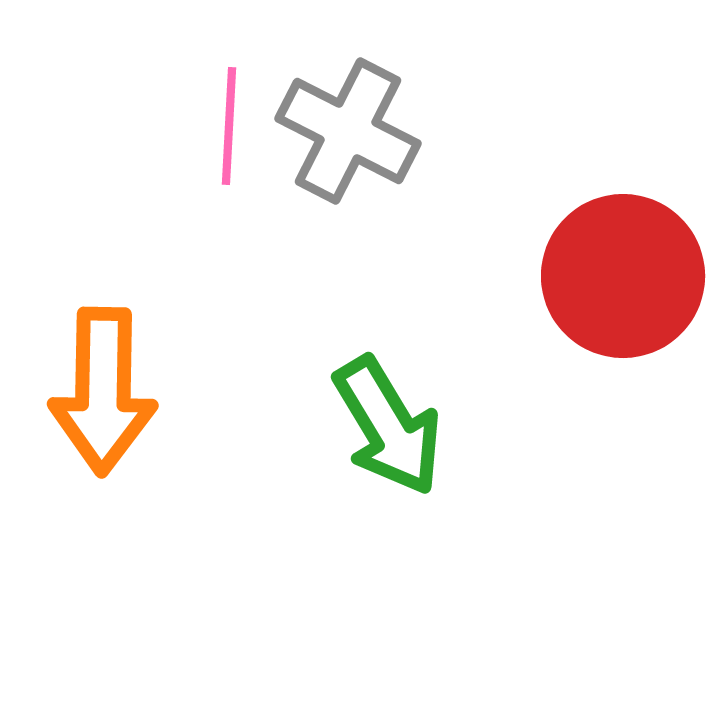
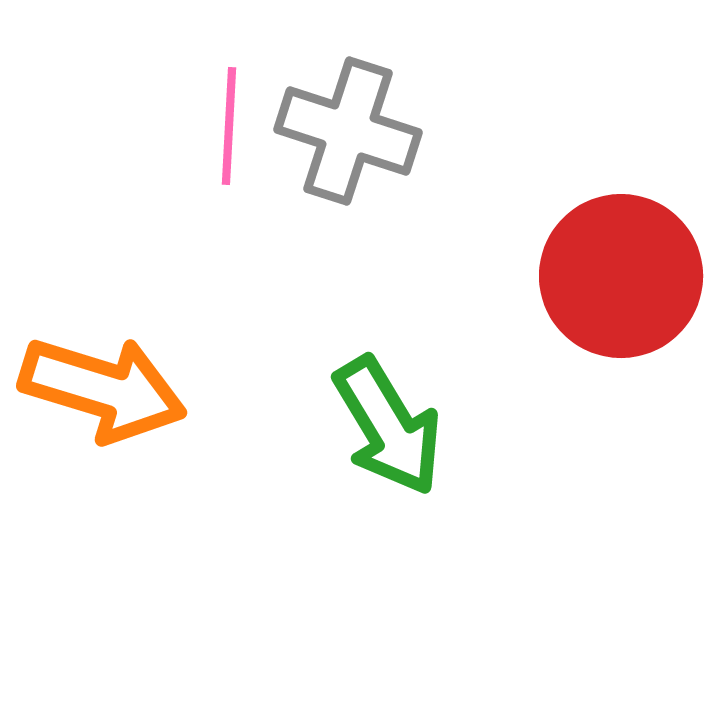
gray cross: rotated 9 degrees counterclockwise
red circle: moved 2 px left
orange arrow: moved 2 px up; rotated 74 degrees counterclockwise
